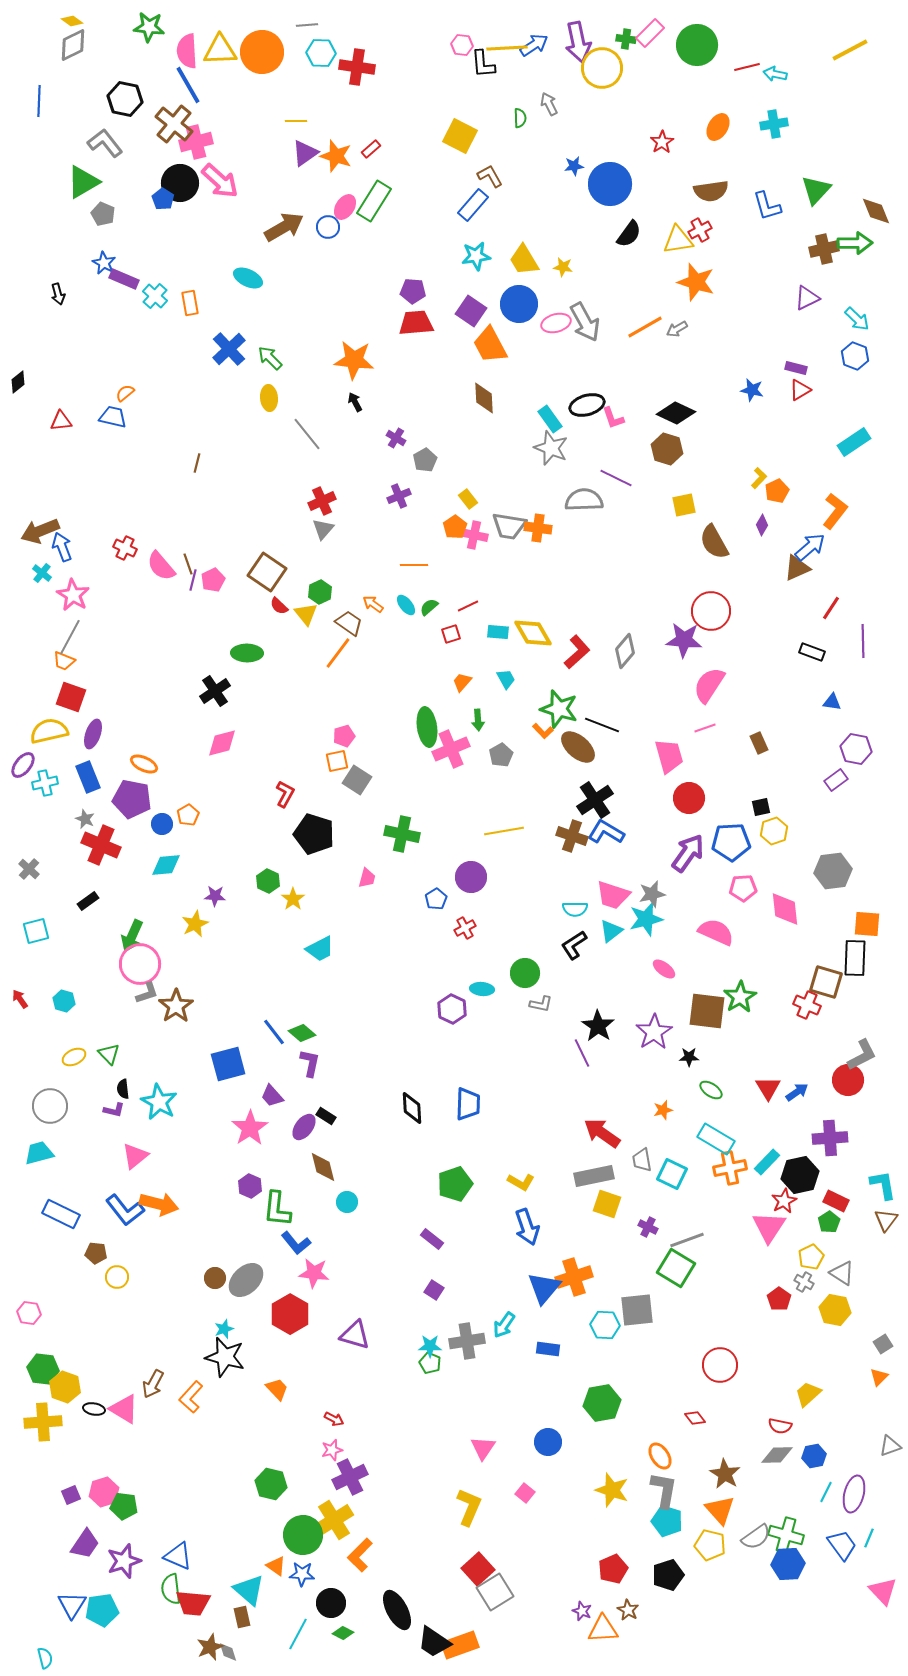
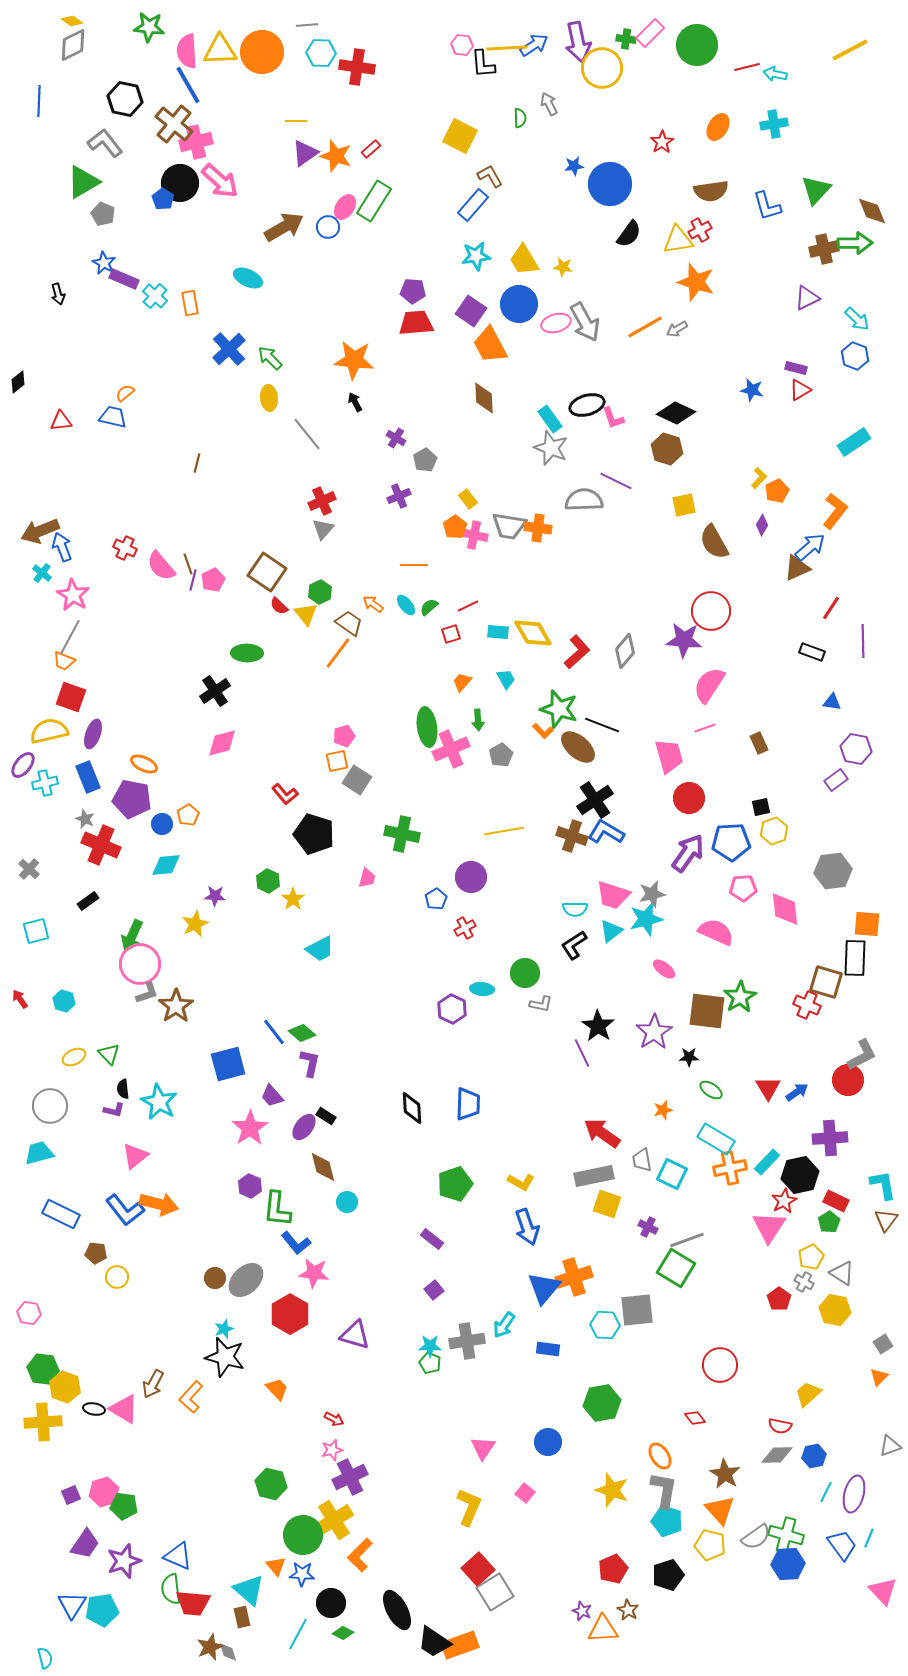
brown diamond at (876, 211): moved 4 px left
purple line at (616, 478): moved 3 px down
red L-shape at (285, 794): rotated 112 degrees clockwise
purple square at (434, 1290): rotated 18 degrees clockwise
orange triangle at (276, 1566): rotated 15 degrees clockwise
